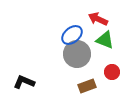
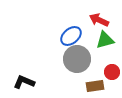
red arrow: moved 1 px right, 1 px down
blue ellipse: moved 1 px left, 1 px down
green triangle: rotated 36 degrees counterclockwise
gray circle: moved 5 px down
brown rectangle: moved 8 px right; rotated 12 degrees clockwise
